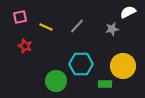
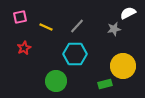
white semicircle: moved 1 px down
gray star: moved 2 px right
red star: moved 1 px left, 2 px down; rotated 24 degrees clockwise
cyan hexagon: moved 6 px left, 10 px up
green rectangle: rotated 16 degrees counterclockwise
